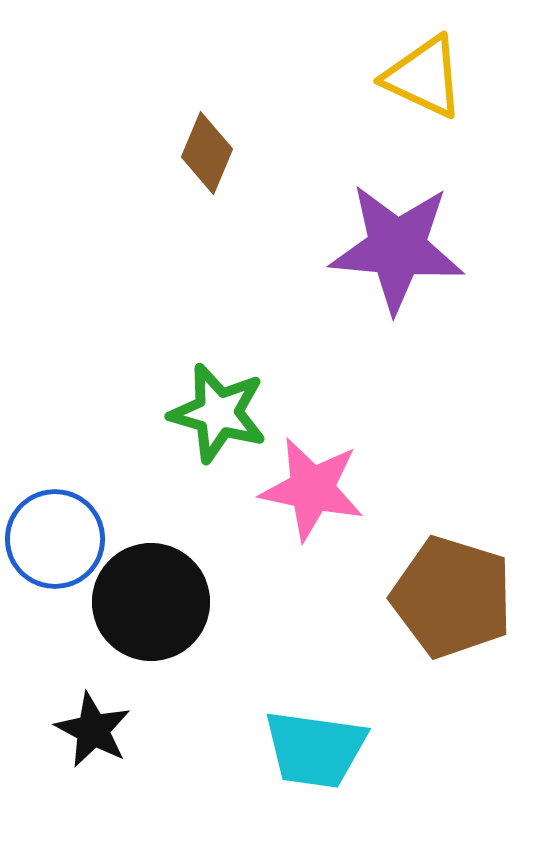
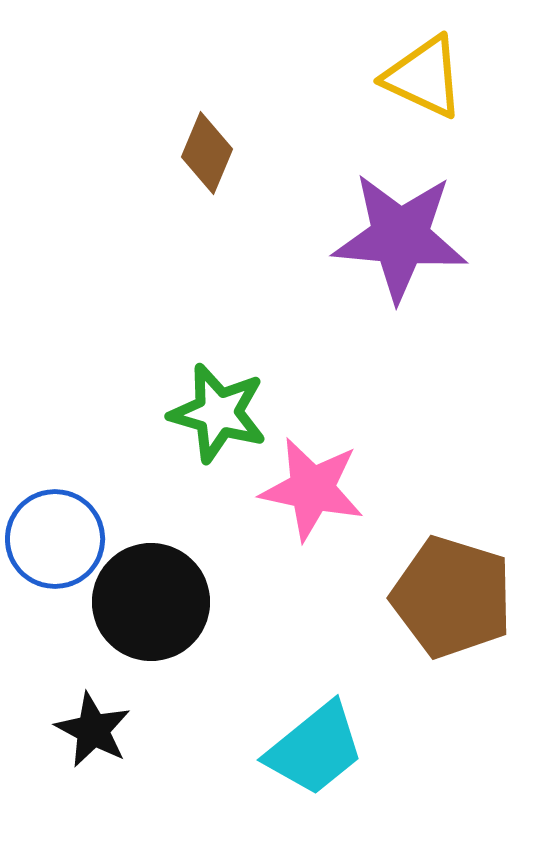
purple star: moved 3 px right, 11 px up
cyan trapezoid: rotated 47 degrees counterclockwise
